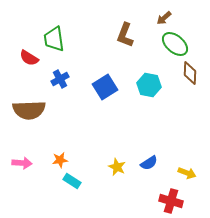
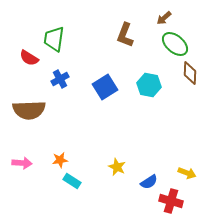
green trapezoid: rotated 16 degrees clockwise
blue semicircle: moved 19 px down
